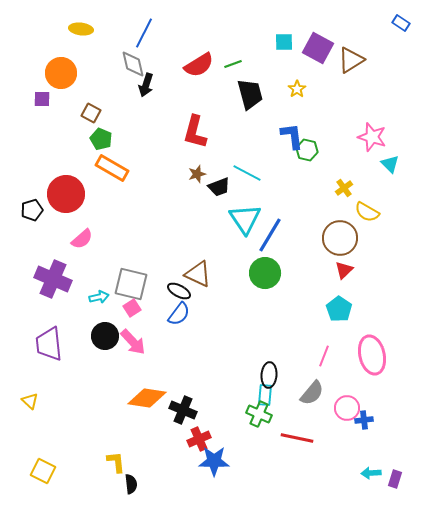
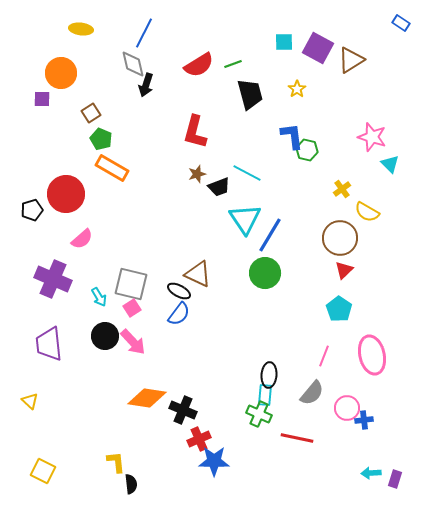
brown square at (91, 113): rotated 30 degrees clockwise
yellow cross at (344, 188): moved 2 px left, 1 px down
cyan arrow at (99, 297): rotated 72 degrees clockwise
